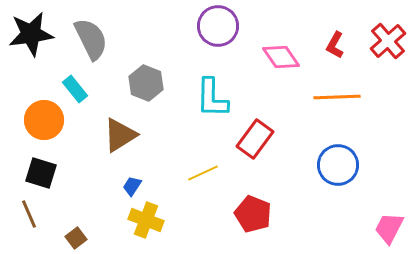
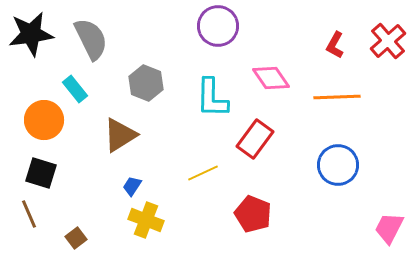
pink diamond: moved 10 px left, 21 px down
